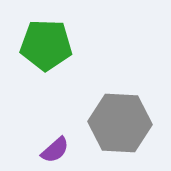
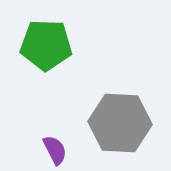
purple semicircle: rotated 76 degrees counterclockwise
